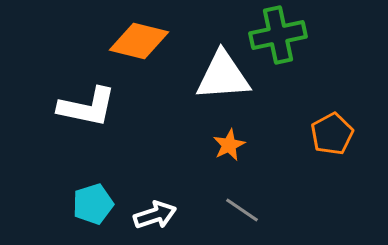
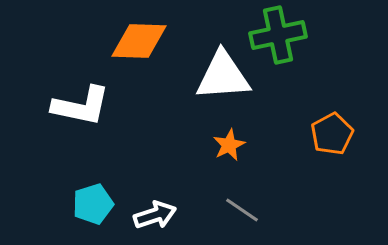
orange diamond: rotated 12 degrees counterclockwise
white L-shape: moved 6 px left, 1 px up
